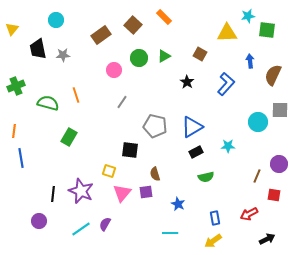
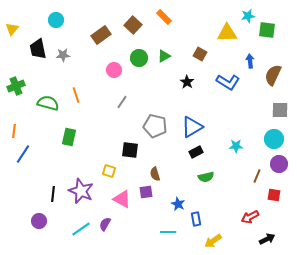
blue L-shape at (226, 84): moved 2 px right, 2 px up; rotated 80 degrees clockwise
cyan circle at (258, 122): moved 16 px right, 17 px down
green rectangle at (69, 137): rotated 18 degrees counterclockwise
cyan star at (228, 146): moved 8 px right
blue line at (21, 158): moved 2 px right, 4 px up; rotated 42 degrees clockwise
pink triangle at (122, 193): moved 6 px down; rotated 42 degrees counterclockwise
red arrow at (249, 214): moved 1 px right, 3 px down
blue rectangle at (215, 218): moved 19 px left, 1 px down
cyan line at (170, 233): moved 2 px left, 1 px up
